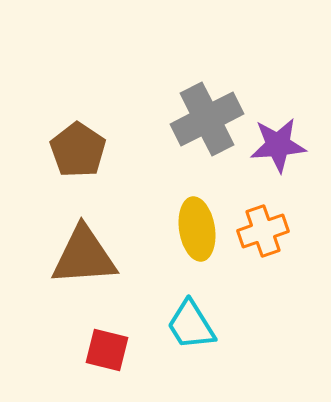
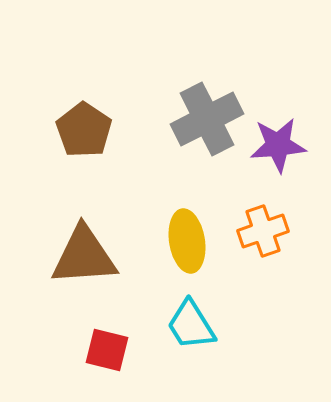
brown pentagon: moved 6 px right, 20 px up
yellow ellipse: moved 10 px left, 12 px down
